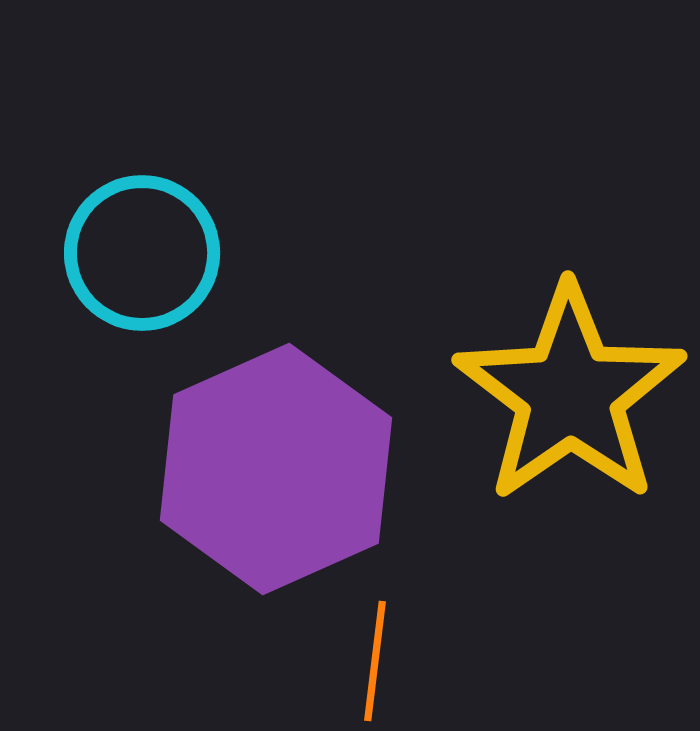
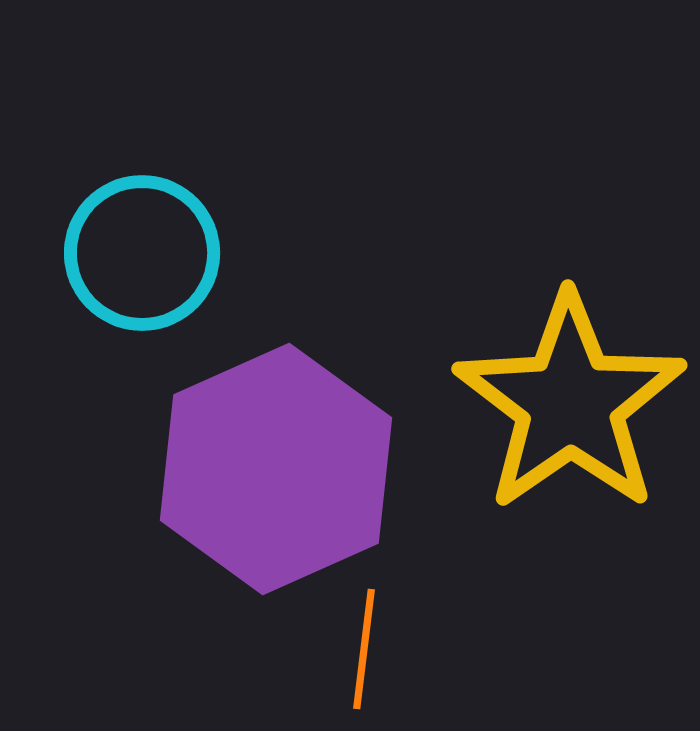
yellow star: moved 9 px down
orange line: moved 11 px left, 12 px up
